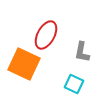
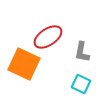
red ellipse: moved 2 px right, 2 px down; rotated 28 degrees clockwise
cyan square: moved 7 px right
